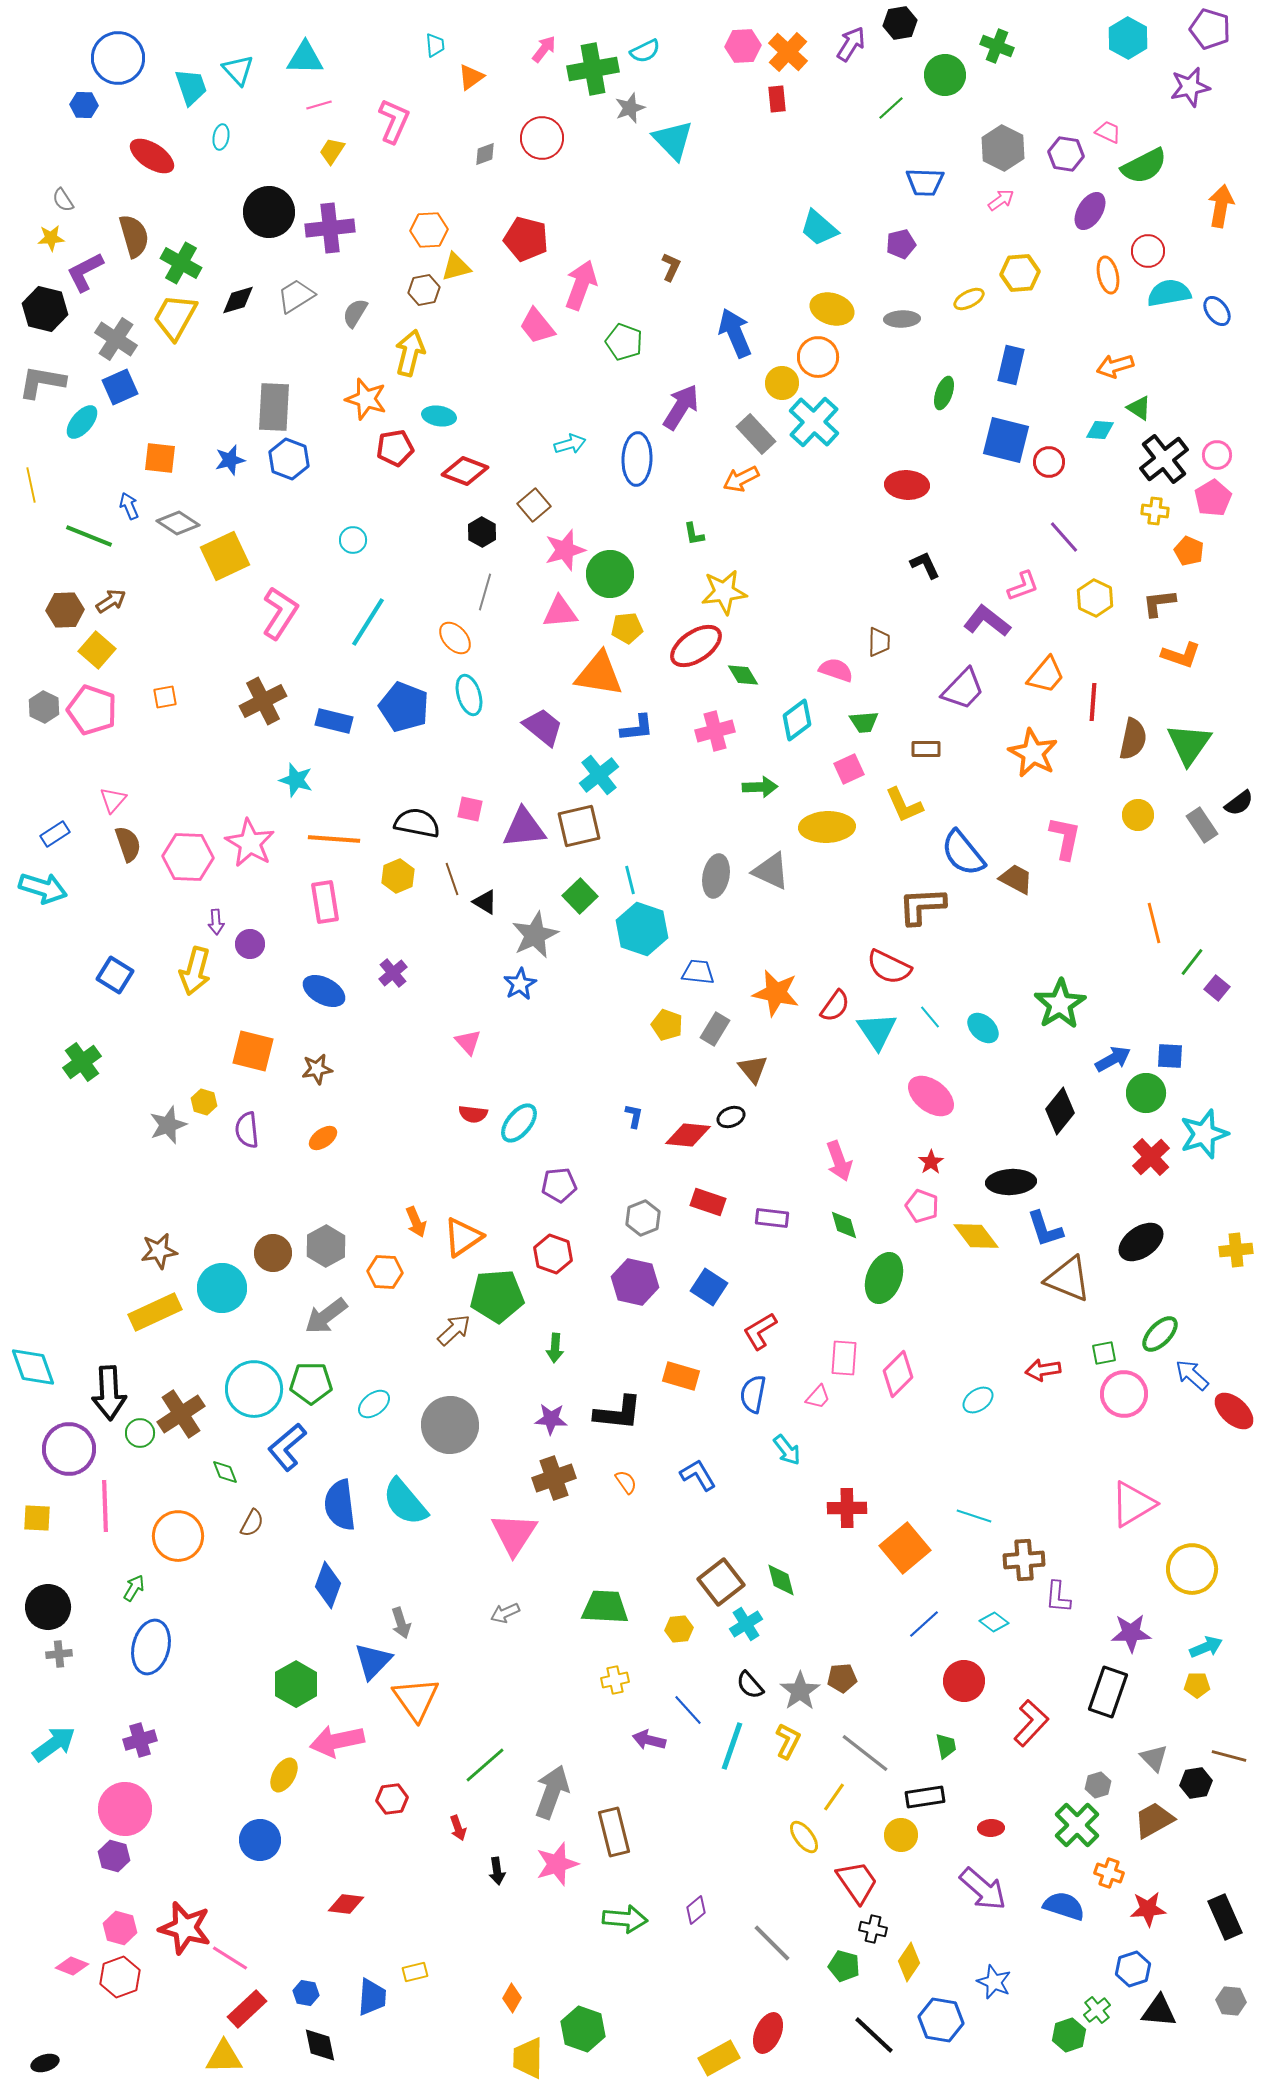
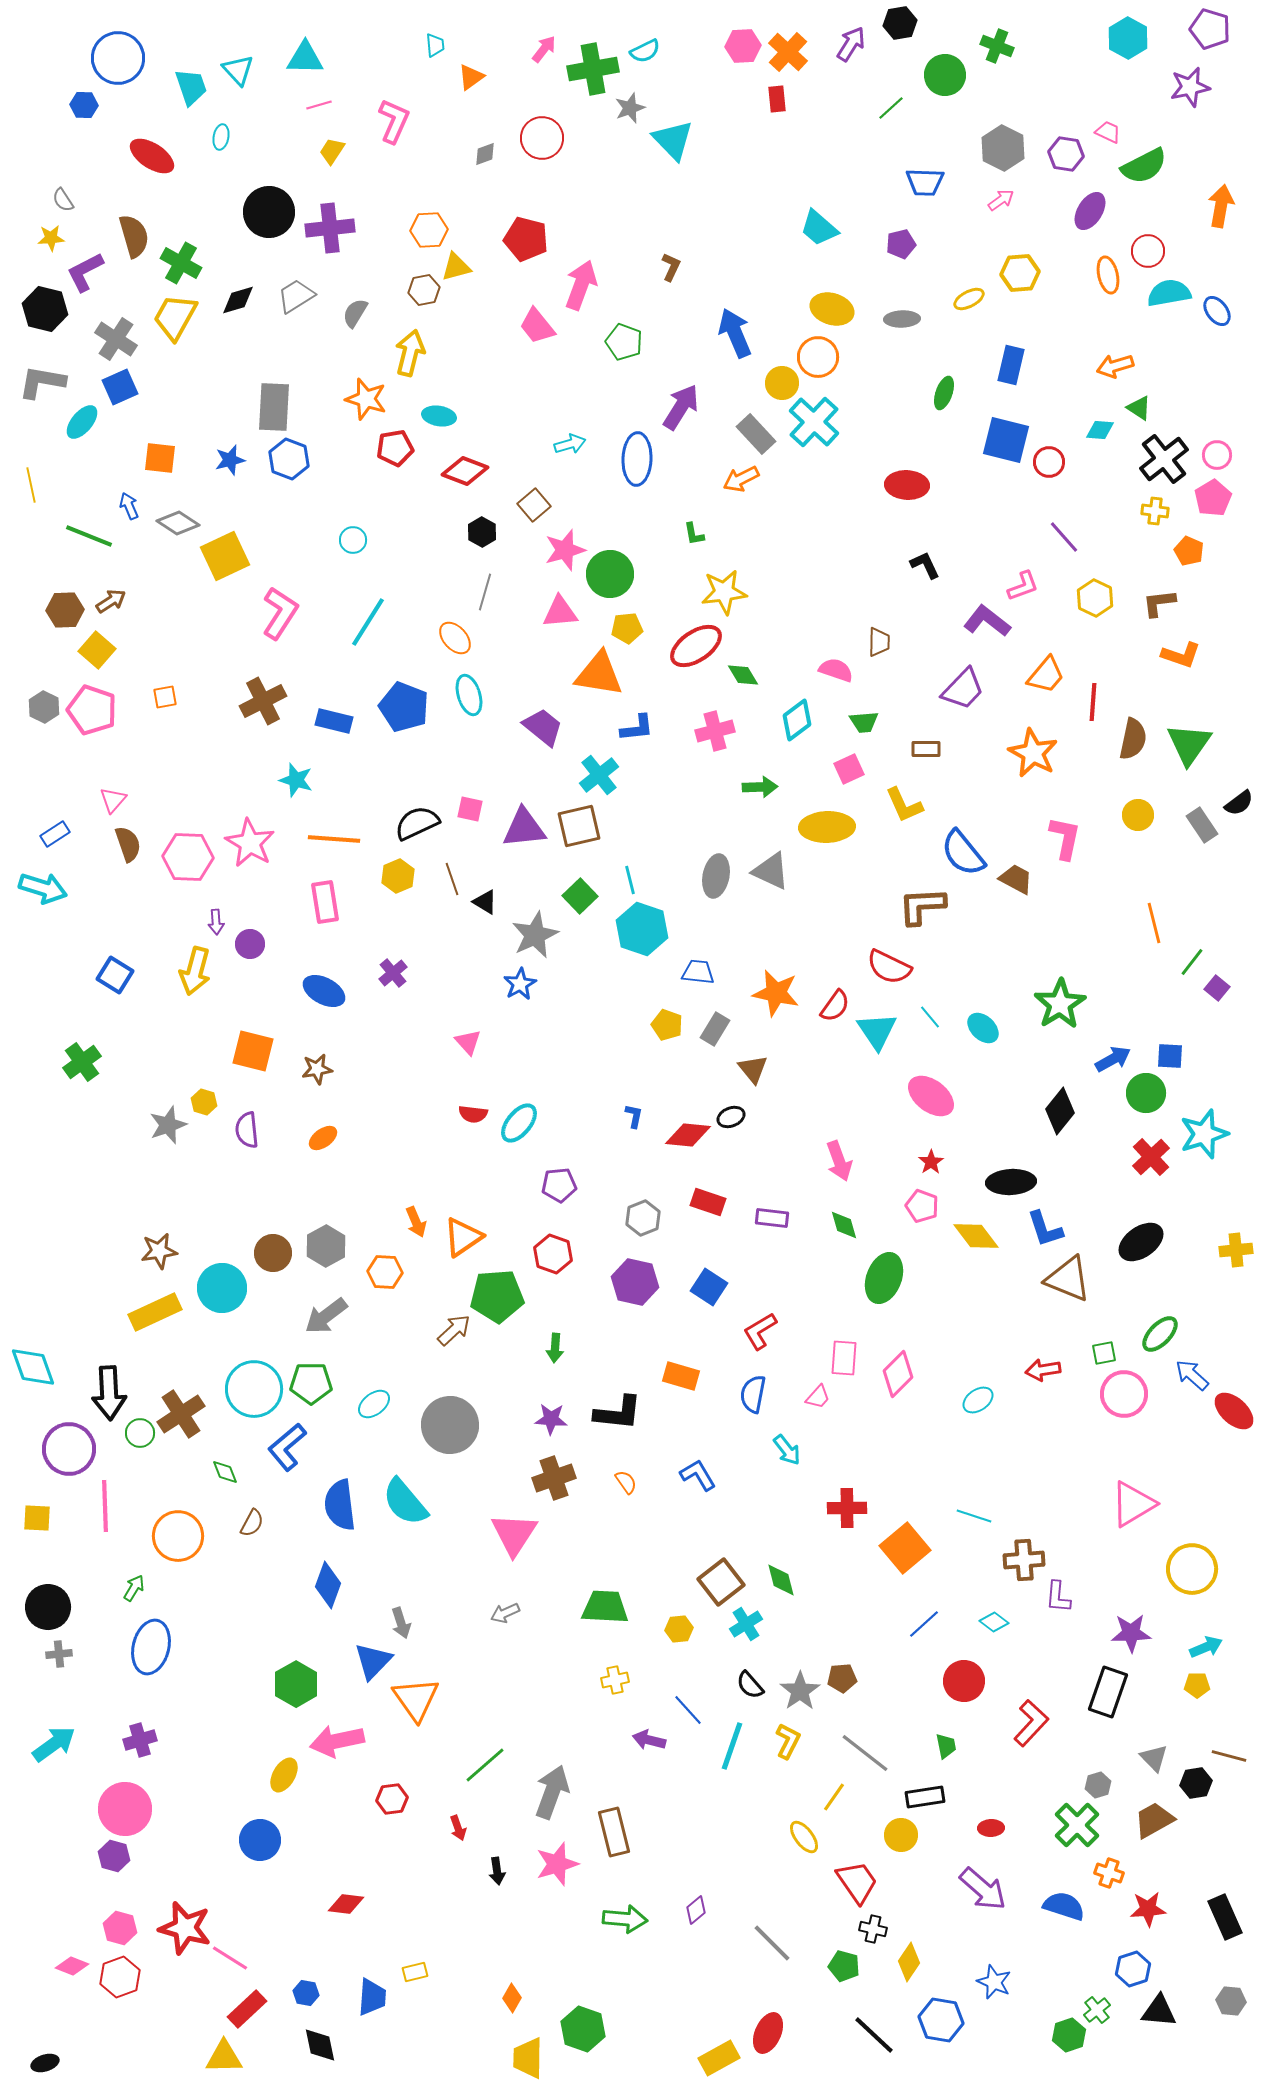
black semicircle at (417, 823): rotated 36 degrees counterclockwise
